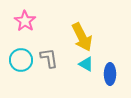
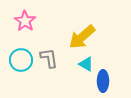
yellow arrow: rotated 76 degrees clockwise
blue ellipse: moved 7 px left, 7 px down
